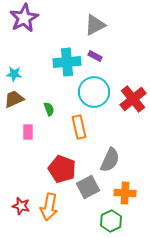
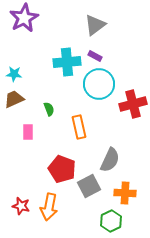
gray triangle: rotated 10 degrees counterclockwise
cyan circle: moved 5 px right, 8 px up
red cross: moved 5 px down; rotated 24 degrees clockwise
gray square: moved 1 px right, 1 px up
